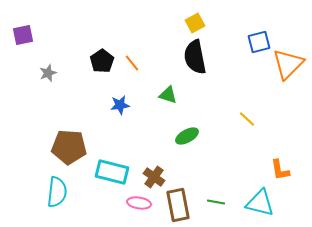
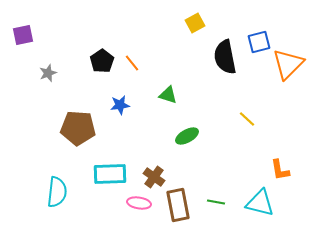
black semicircle: moved 30 px right
brown pentagon: moved 9 px right, 19 px up
cyan rectangle: moved 2 px left, 2 px down; rotated 16 degrees counterclockwise
